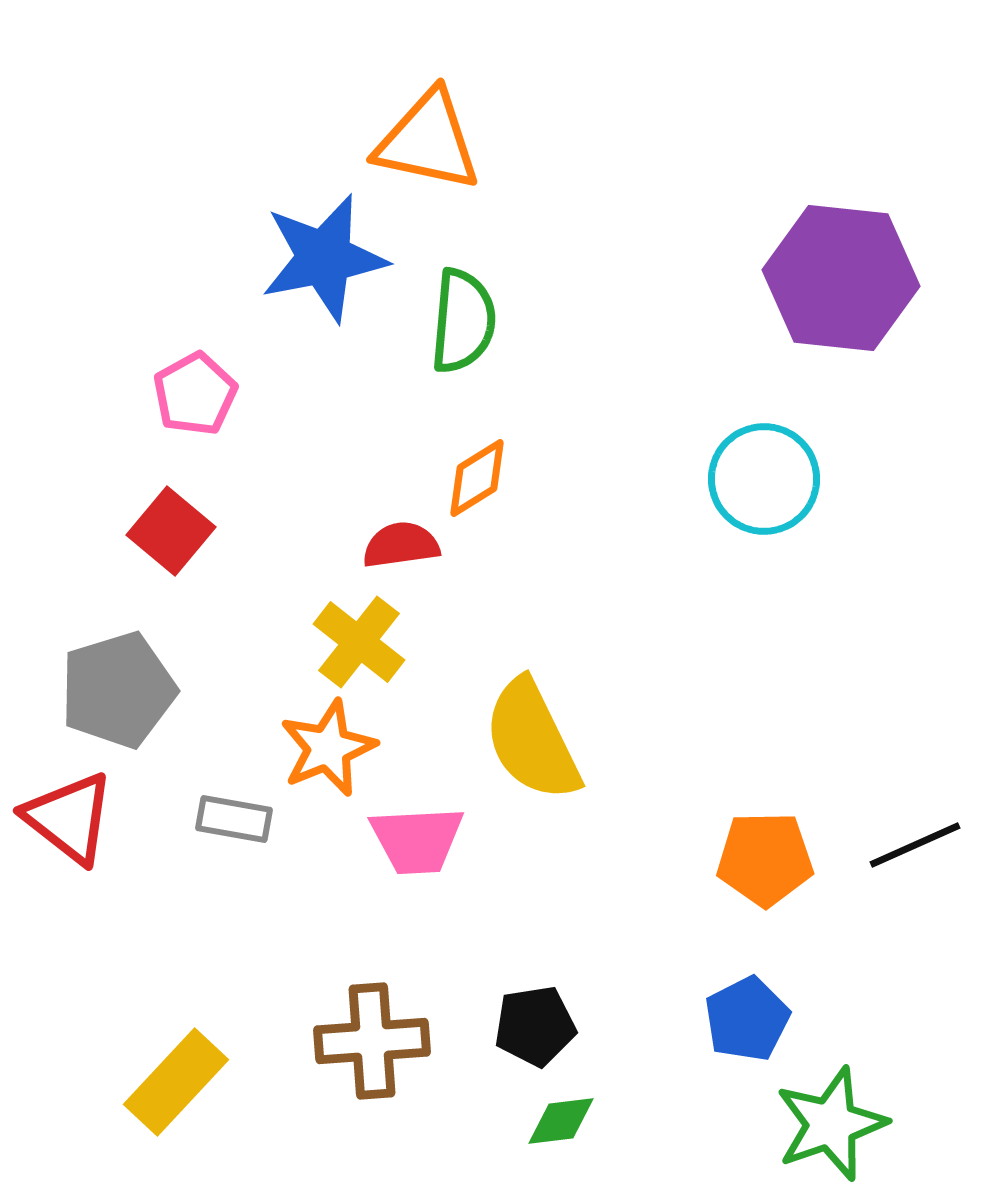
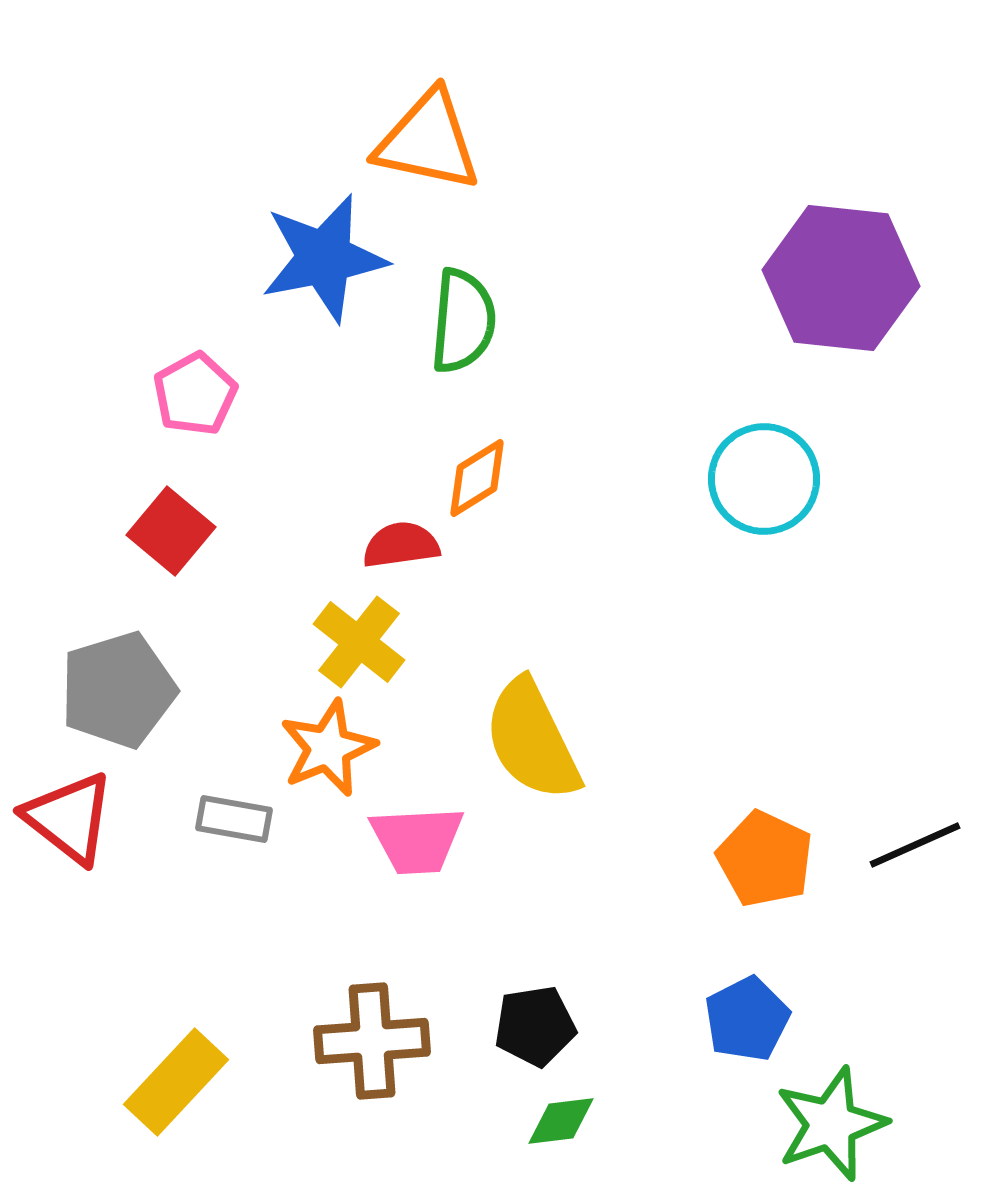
orange pentagon: rotated 26 degrees clockwise
